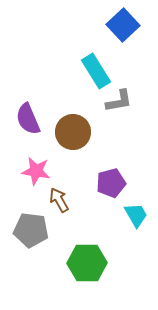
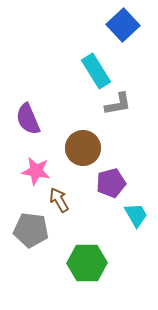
gray L-shape: moved 1 px left, 3 px down
brown circle: moved 10 px right, 16 px down
